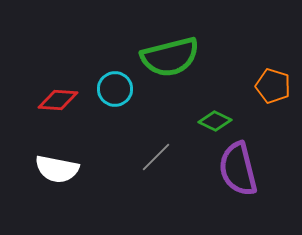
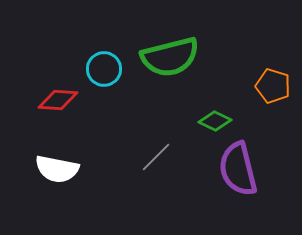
cyan circle: moved 11 px left, 20 px up
